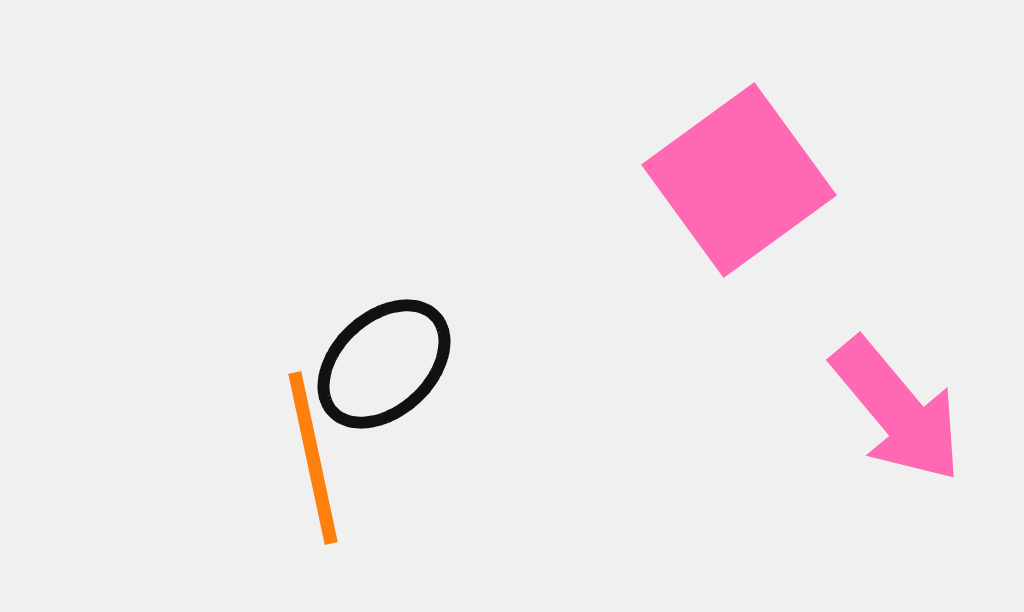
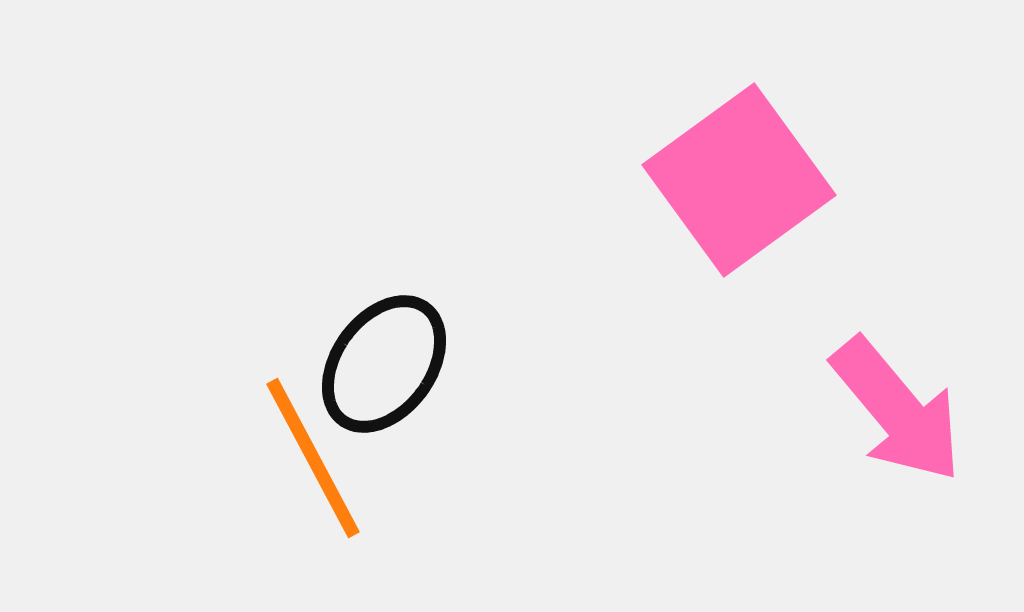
black ellipse: rotated 11 degrees counterclockwise
orange line: rotated 16 degrees counterclockwise
